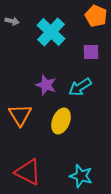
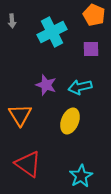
orange pentagon: moved 2 px left, 1 px up
gray arrow: rotated 72 degrees clockwise
cyan cross: moved 1 px right; rotated 20 degrees clockwise
purple square: moved 3 px up
cyan arrow: rotated 20 degrees clockwise
yellow ellipse: moved 9 px right
red triangle: moved 8 px up; rotated 8 degrees clockwise
cyan star: rotated 25 degrees clockwise
